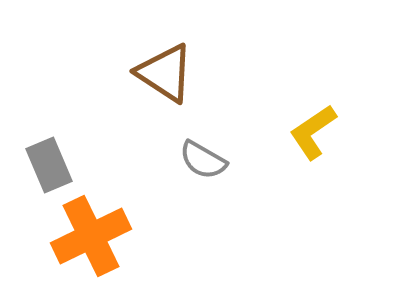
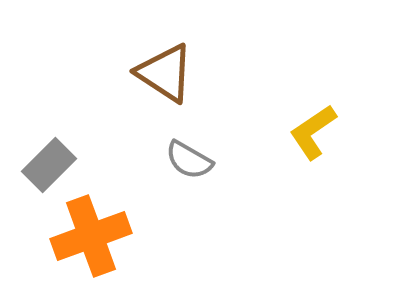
gray semicircle: moved 14 px left
gray rectangle: rotated 68 degrees clockwise
orange cross: rotated 6 degrees clockwise
